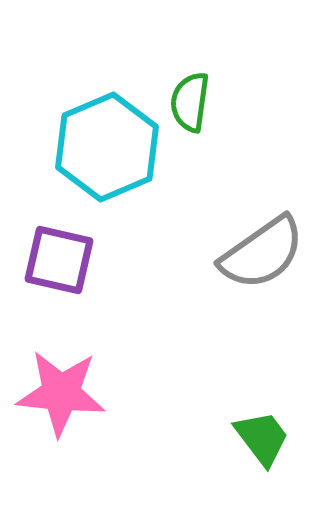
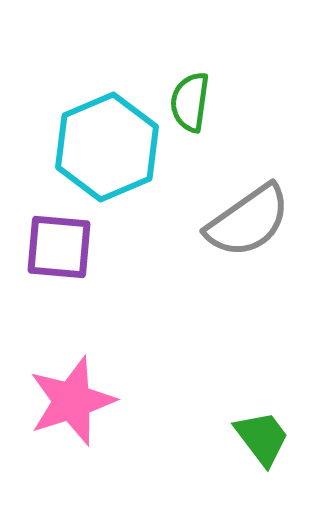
gray semicircle: moved 14 px left, 32 px up
purple square: moved 13 px up; rotated 8 degrees counterclockwise
pink star: moved 11 px right, 8 px down; rotated 24 degrees counterclockwise
